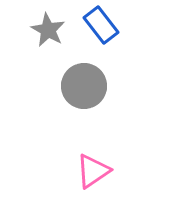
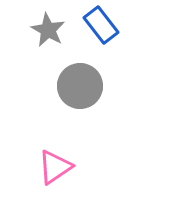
gray circle: moved 4 px left
pink triangle: moved 38 px left, 4 px up
